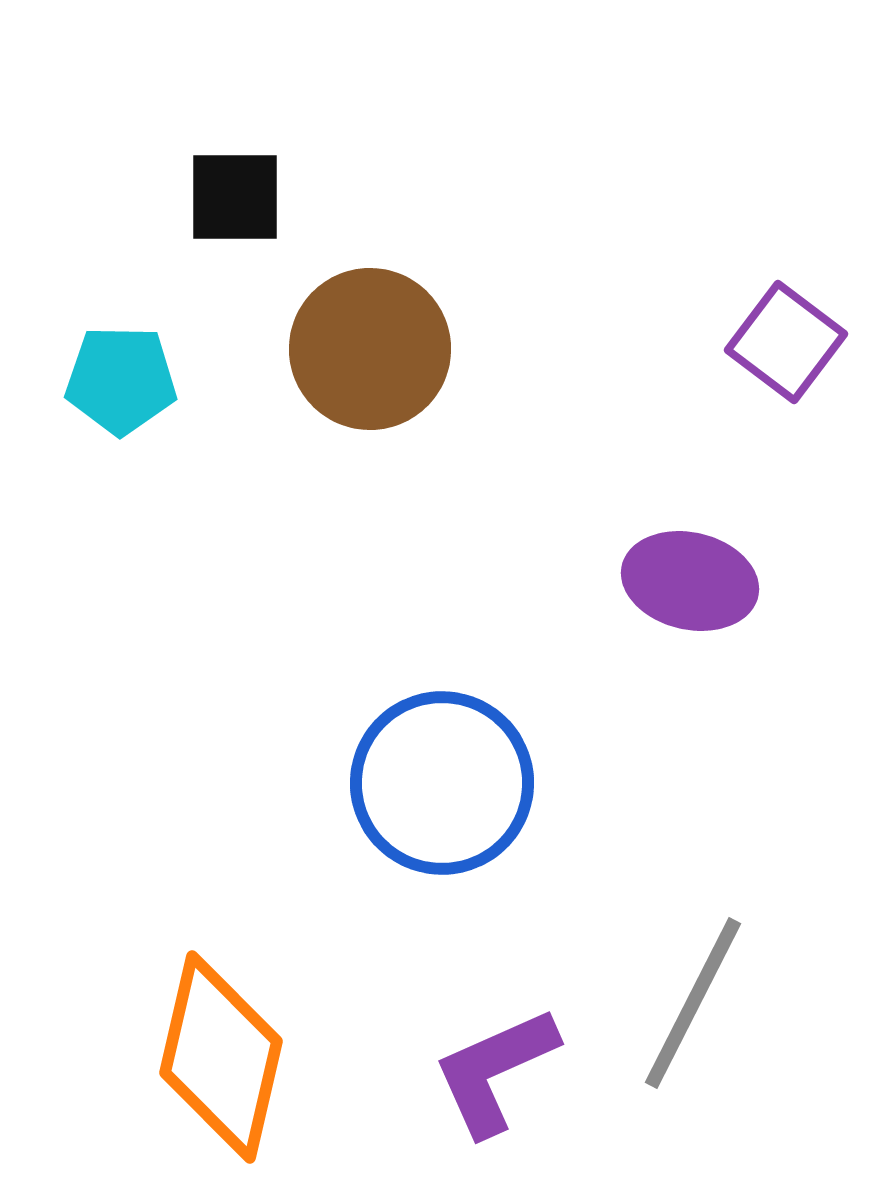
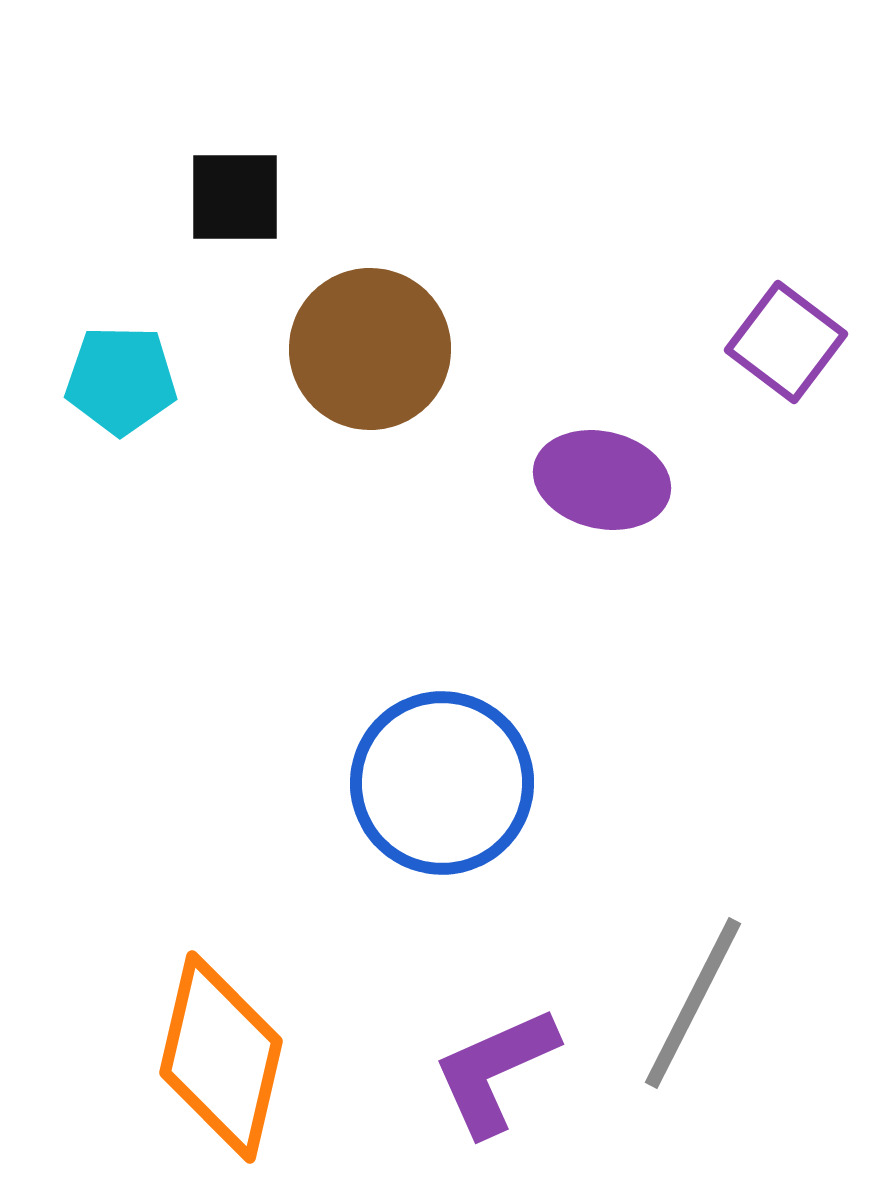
purple ellipse: moved 88 px left, 101 px up
